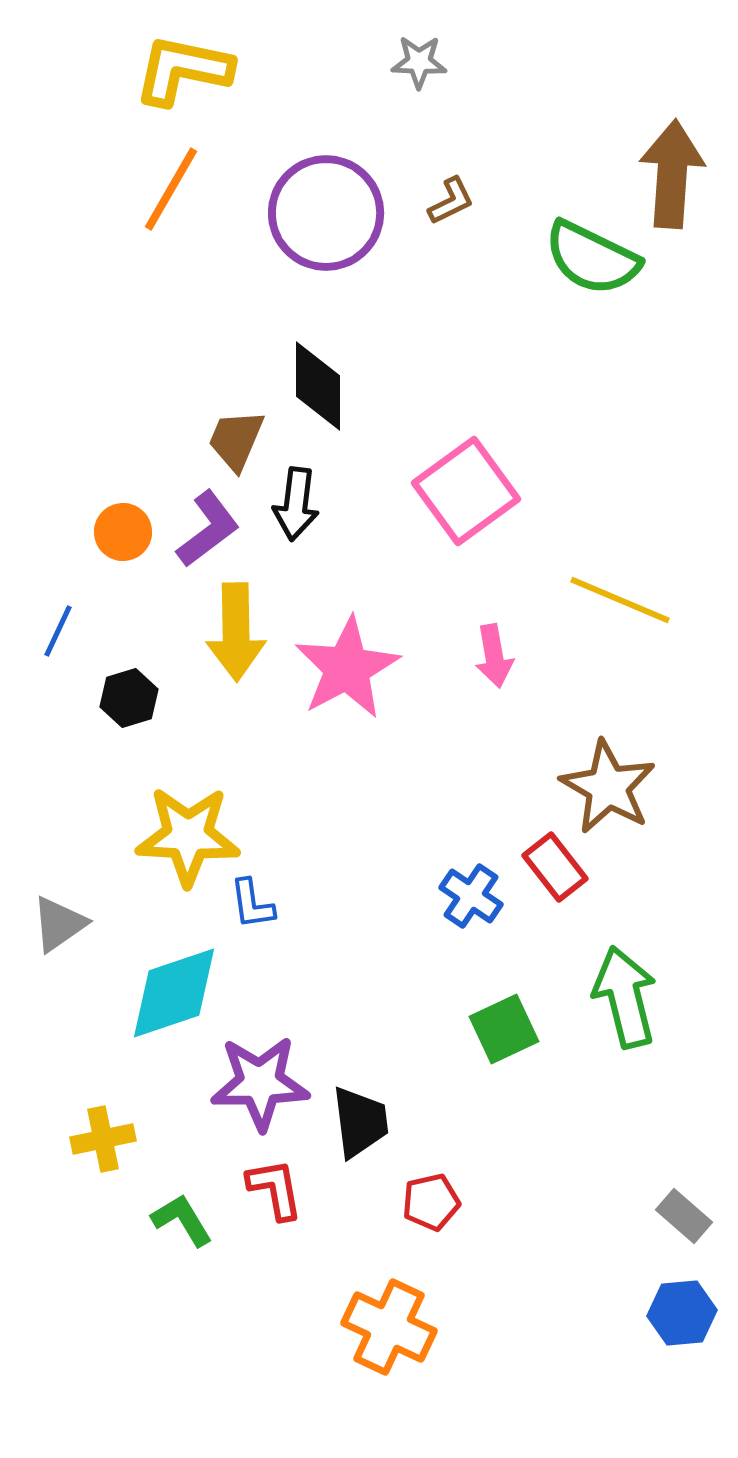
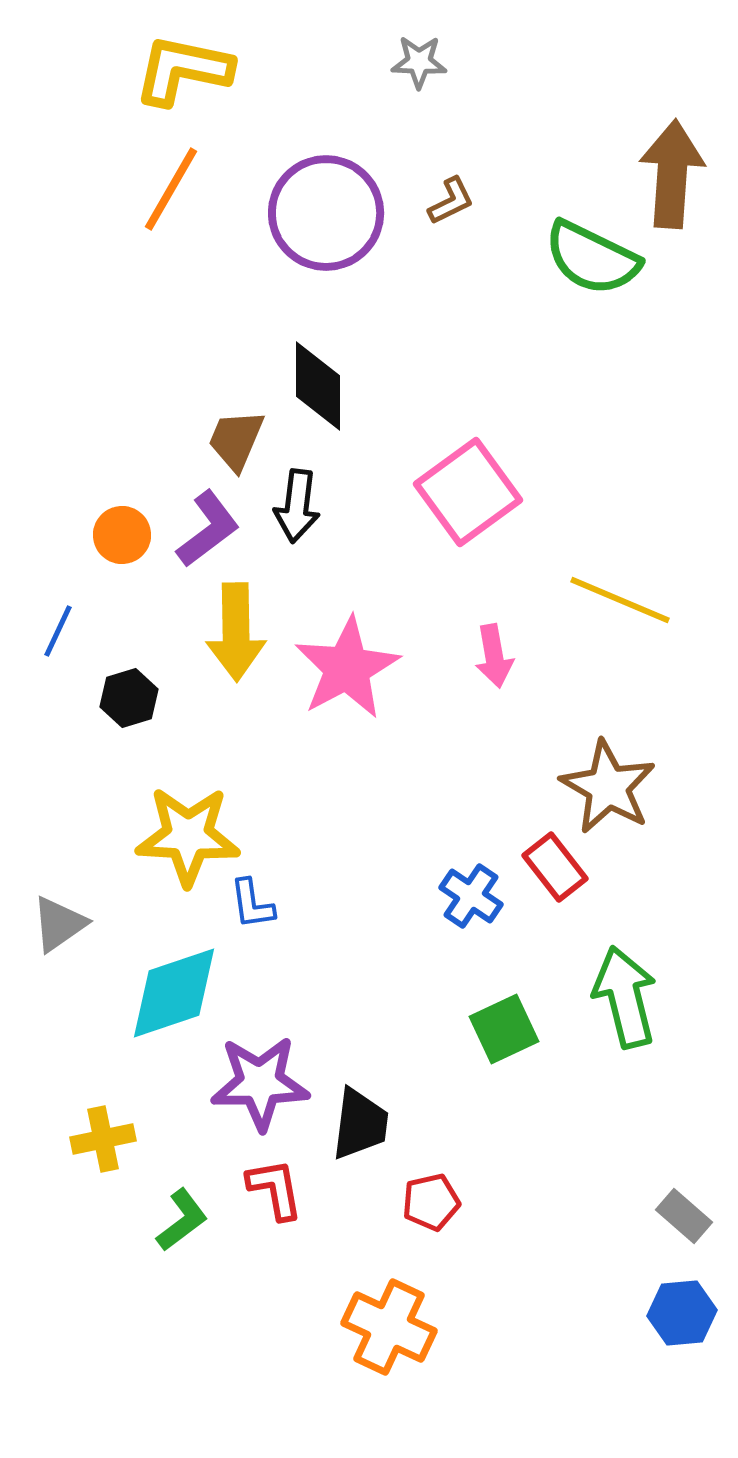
pink square: moved 2 px right, 1 px down
black arrow: moved 1 px right, 2 px down
orange circle: moved 1 px left, 3 px down
black trapezoid: moved 2 px down; rotated 14 degrees clockwise
green L-shape: rotated 84 degrees clockwise
